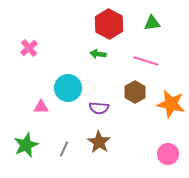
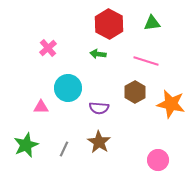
pink cross: moved 19 px right
pink circle: moved 10 px left, 6 px down
